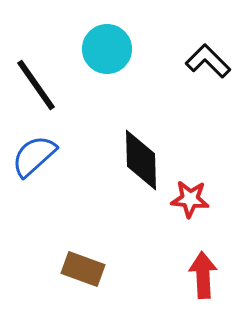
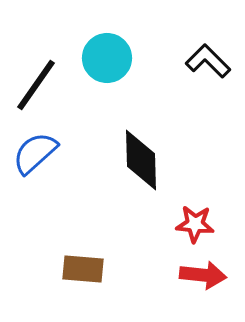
cyan circle: moved 9 px down
black line: rotated 70 degrees clockwise
blue semicircle: moved 1 px right, 3 px up
red star: moved 5 px right, 25 px down
brown rectangle: rotated 15 degrees counterclockwise
red arrow: rotated 99 degrees clockwise
